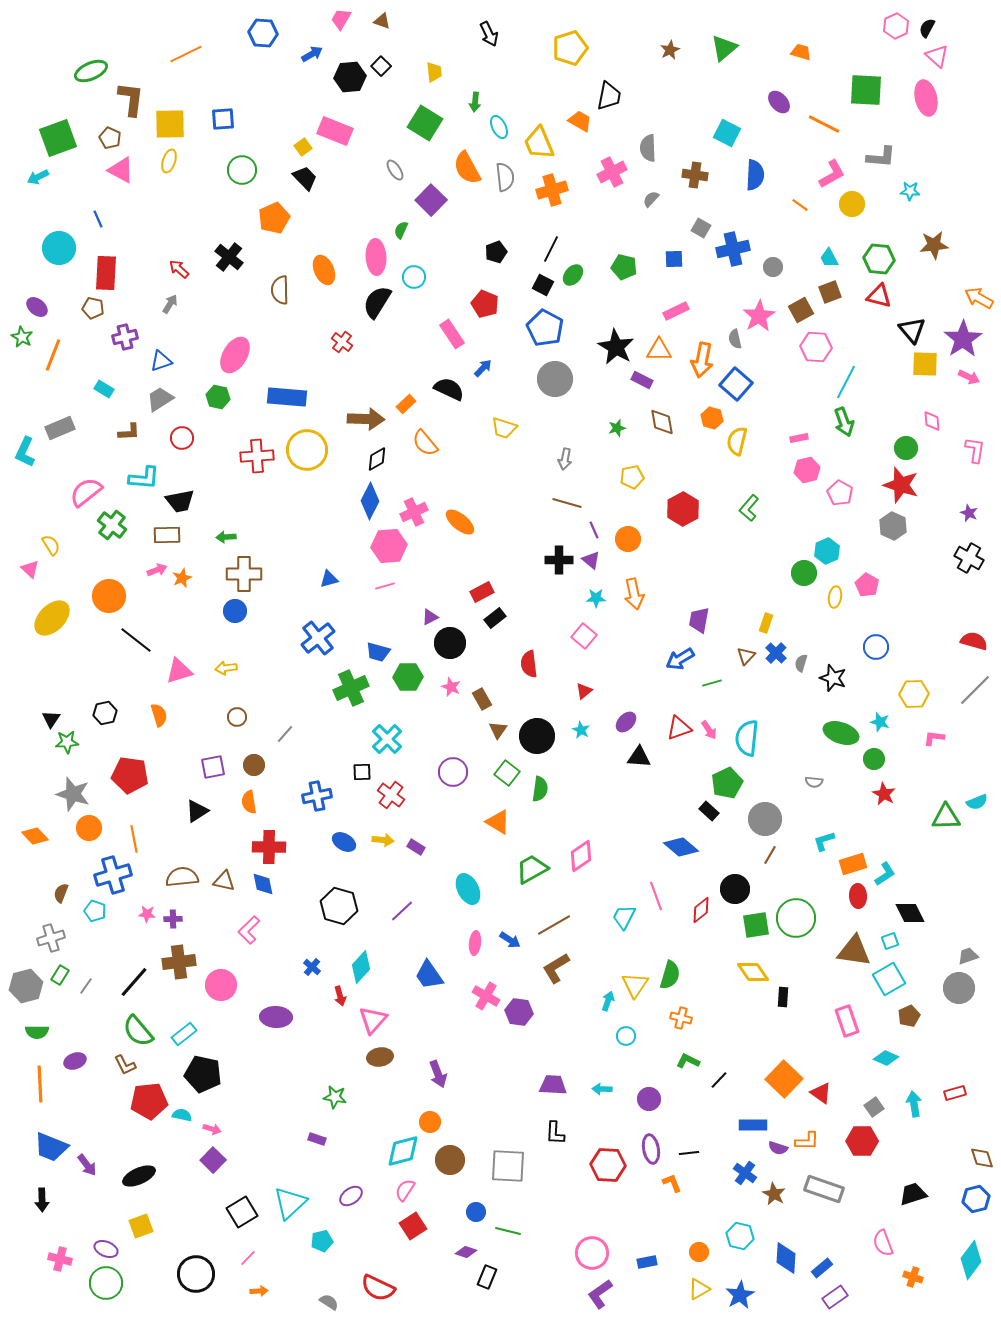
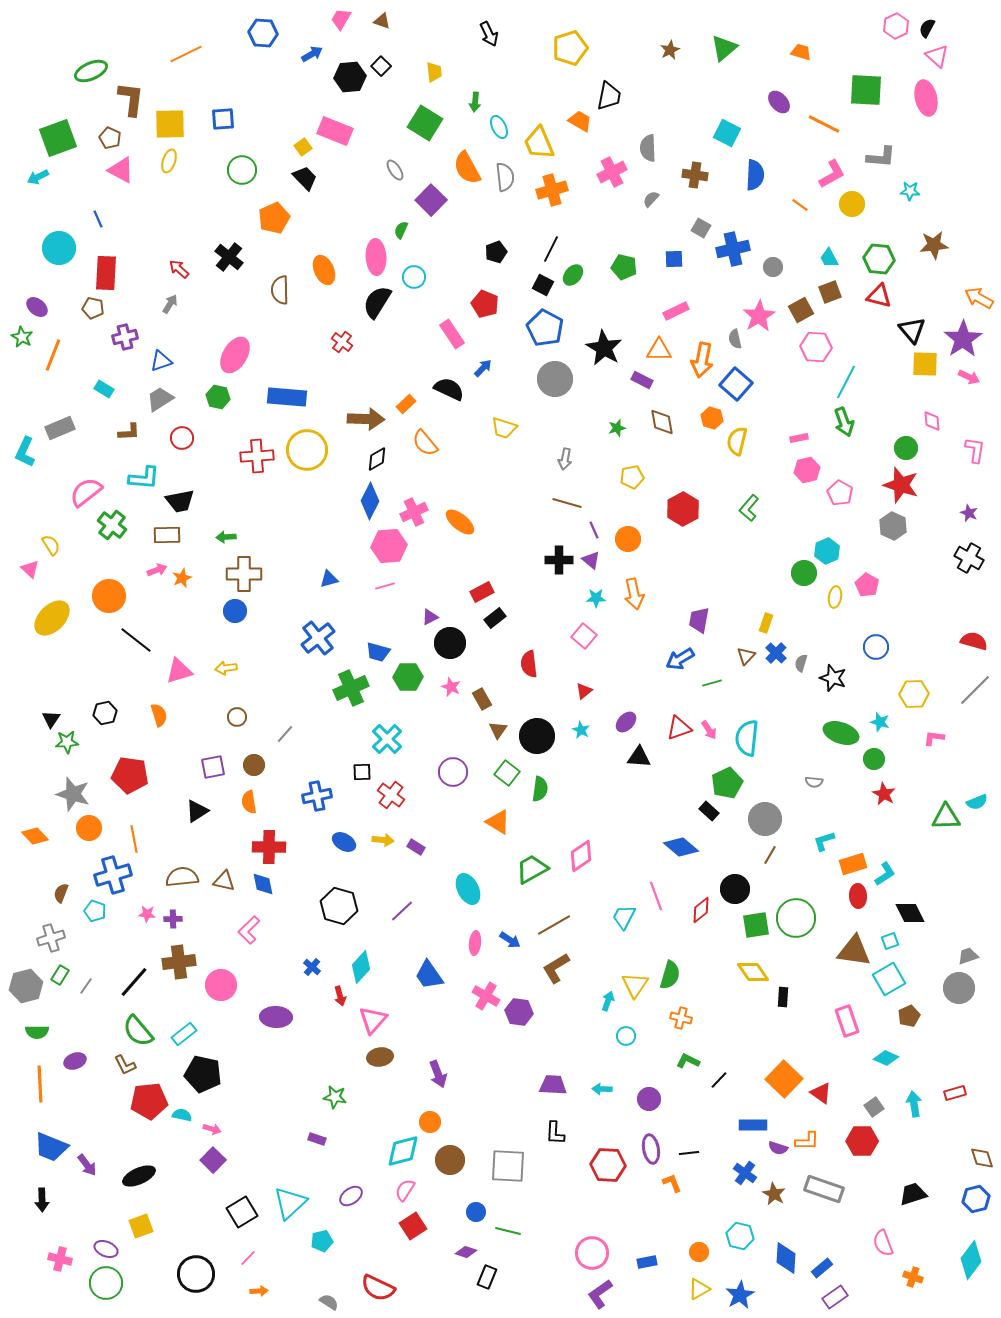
black star at (616, 347): moved 12 px left, 1 px down
